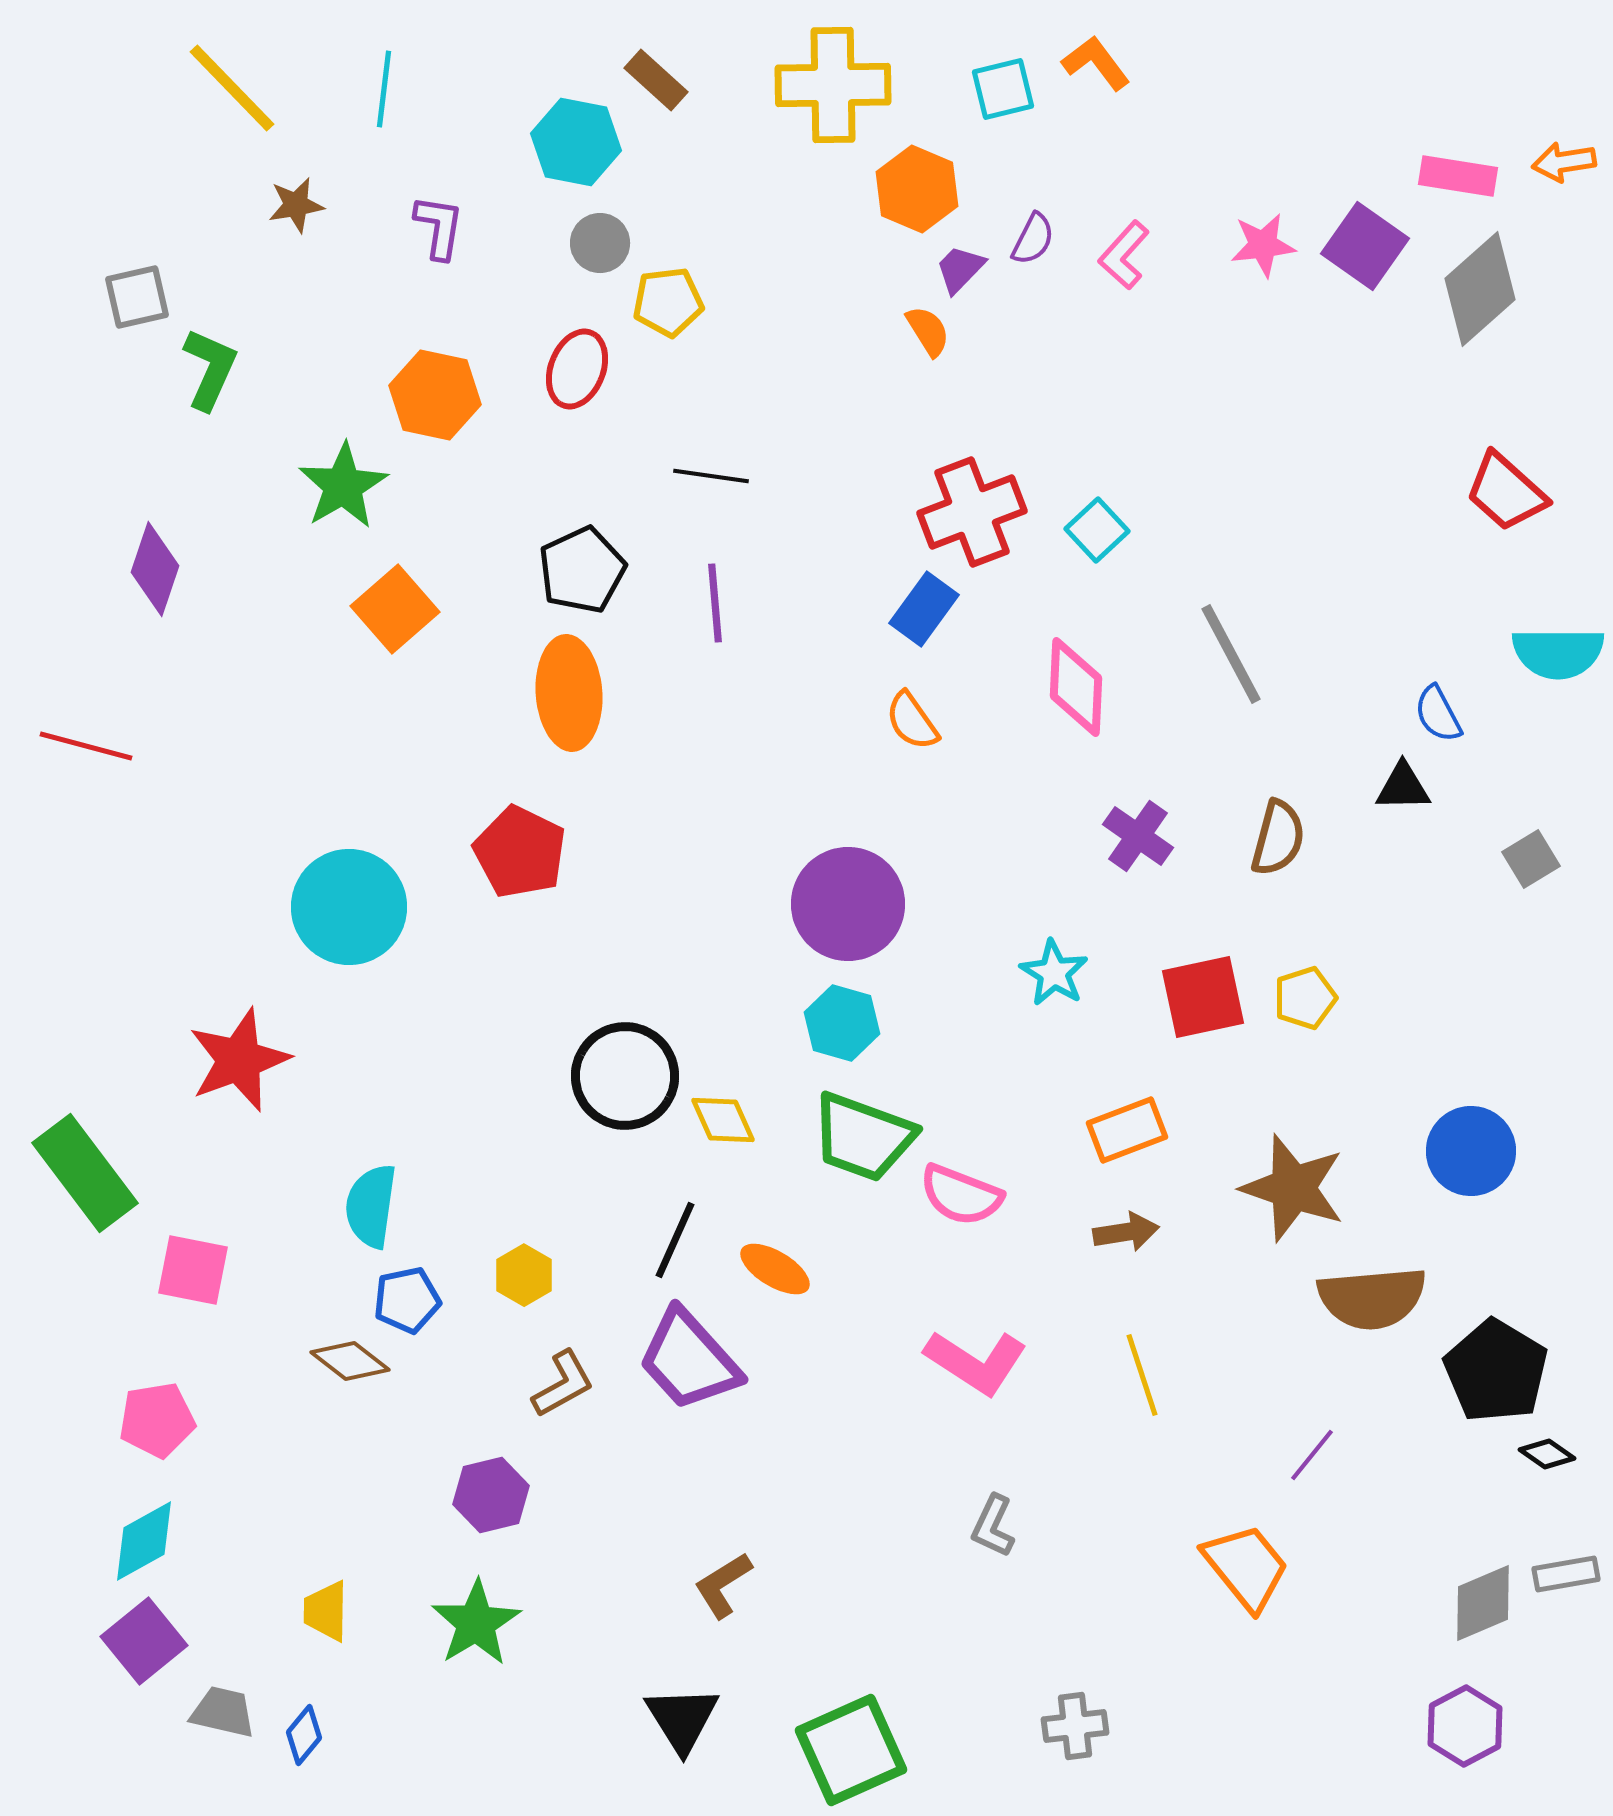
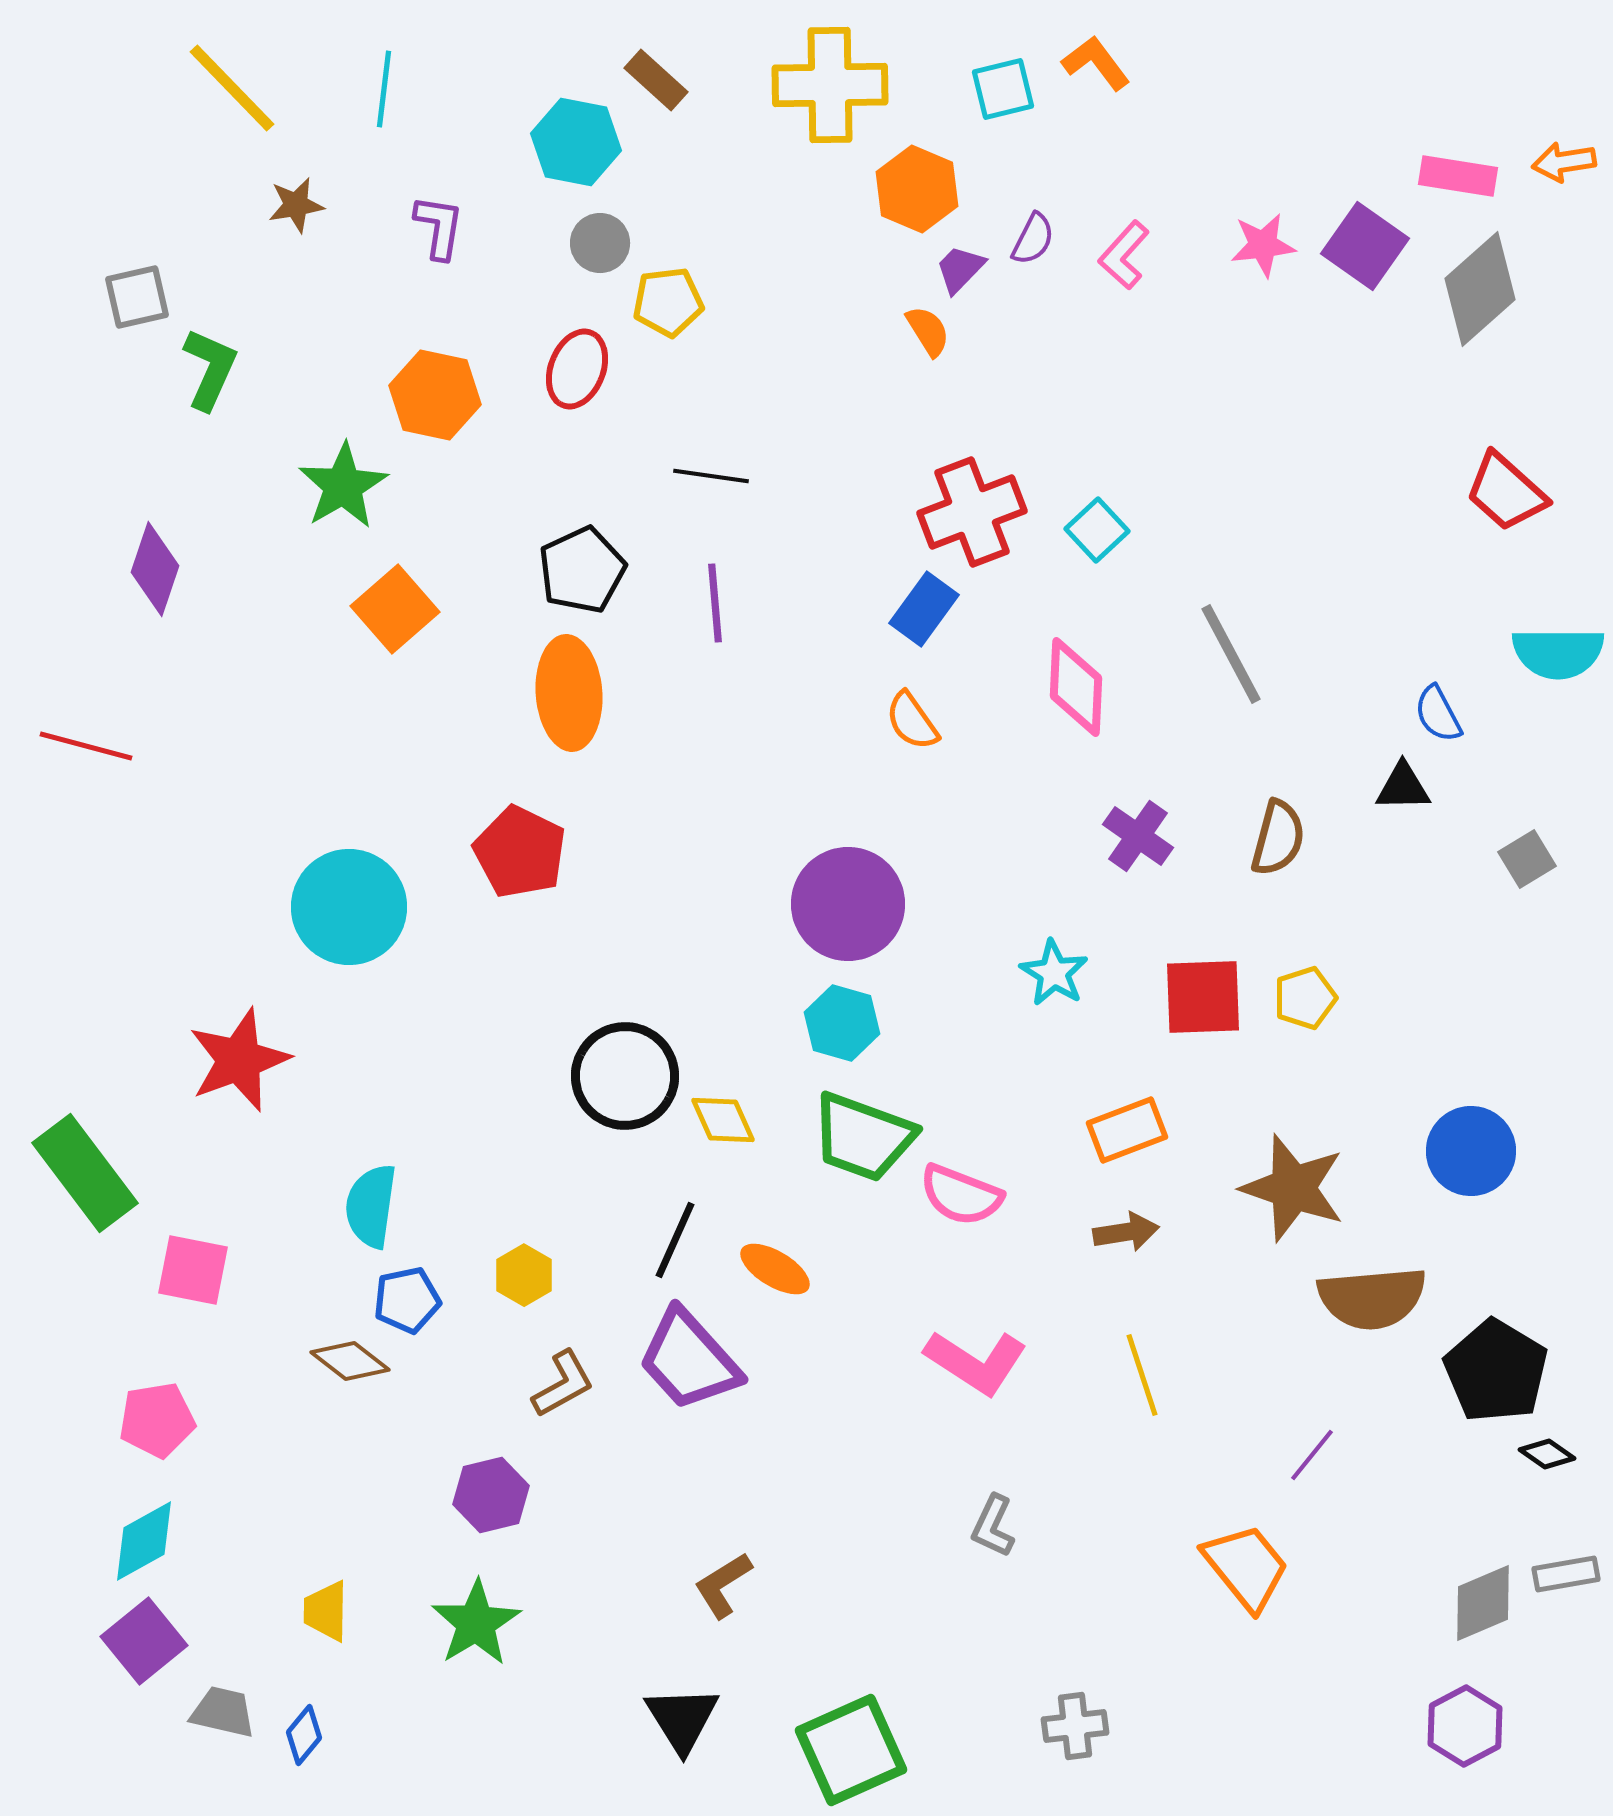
yellow cross at (833, 85): moved 3 px left
gray square at (1531, 859): moved 4 px left
red square at (1203, 997): rotated 10 degrees clockwise
